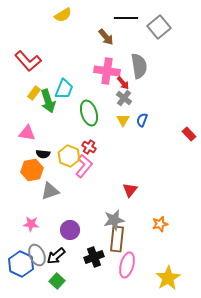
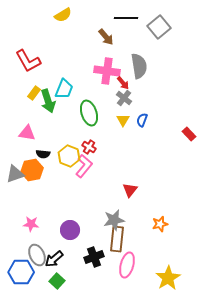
red L-shape: rotated 12 degrees clockwise
gray triangle: moved 35 px left, 17 px up
black arrow: moved 2 px left, 3 px down
blue hexagon: moved 8 px down; rotated 25 degrees counterclockwise
